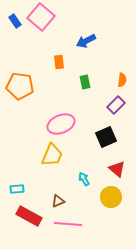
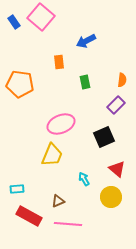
blue rectangle: moved 1 px left, 1 px down
orange pentagon: moved 2 px up
black square: moved 2 px left
